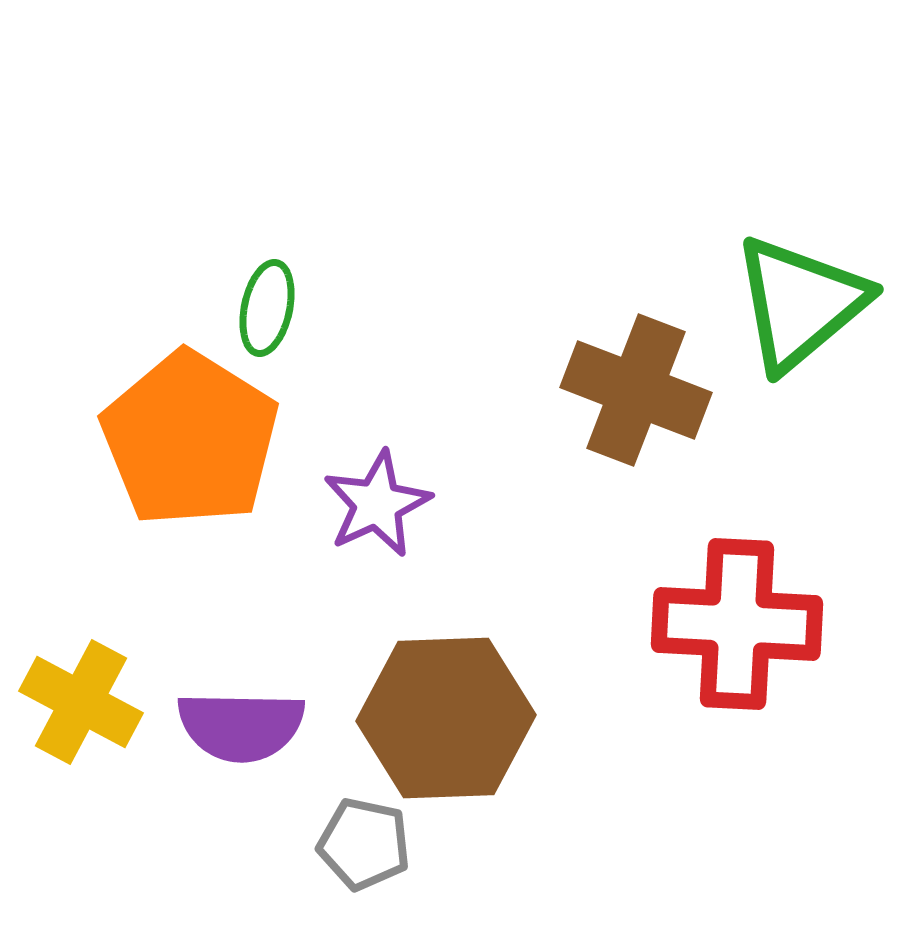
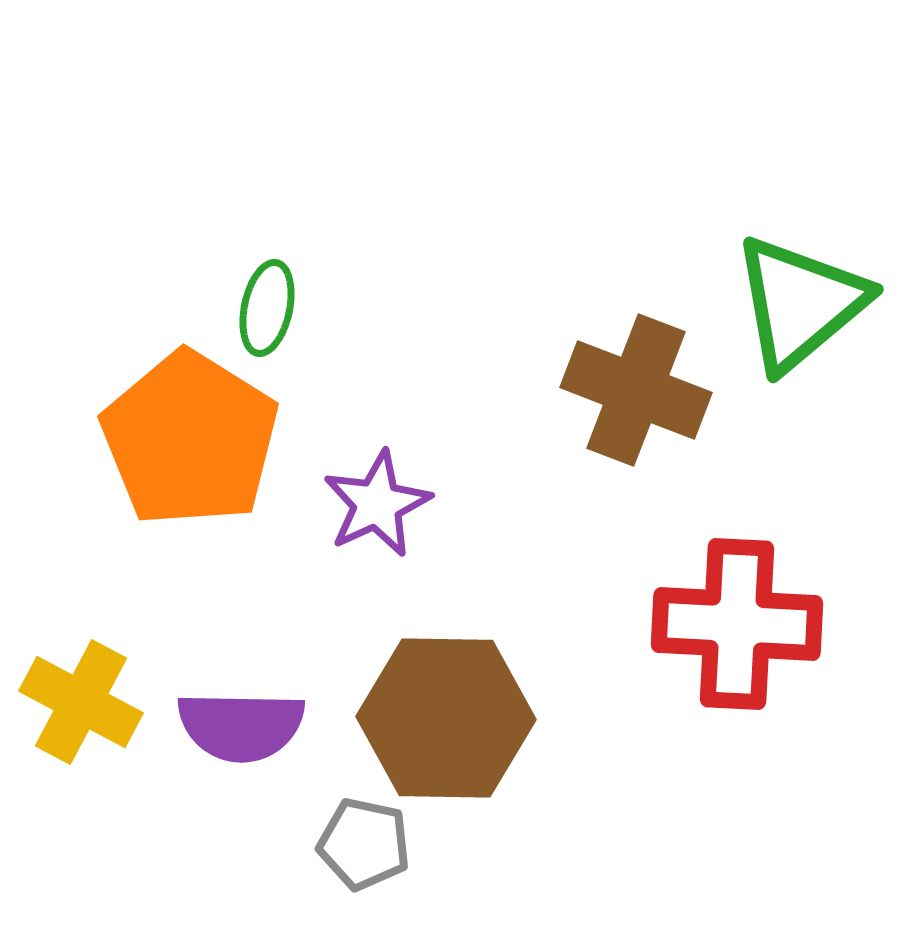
brown hexagon: rotated 3 degrees clockwise
